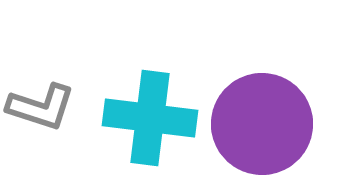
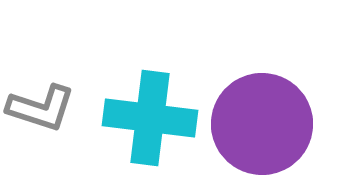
gray L-shape: moved 1 px down
